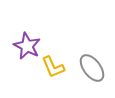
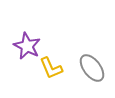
yellow L-shape: moved 2 px left, 1 px down
